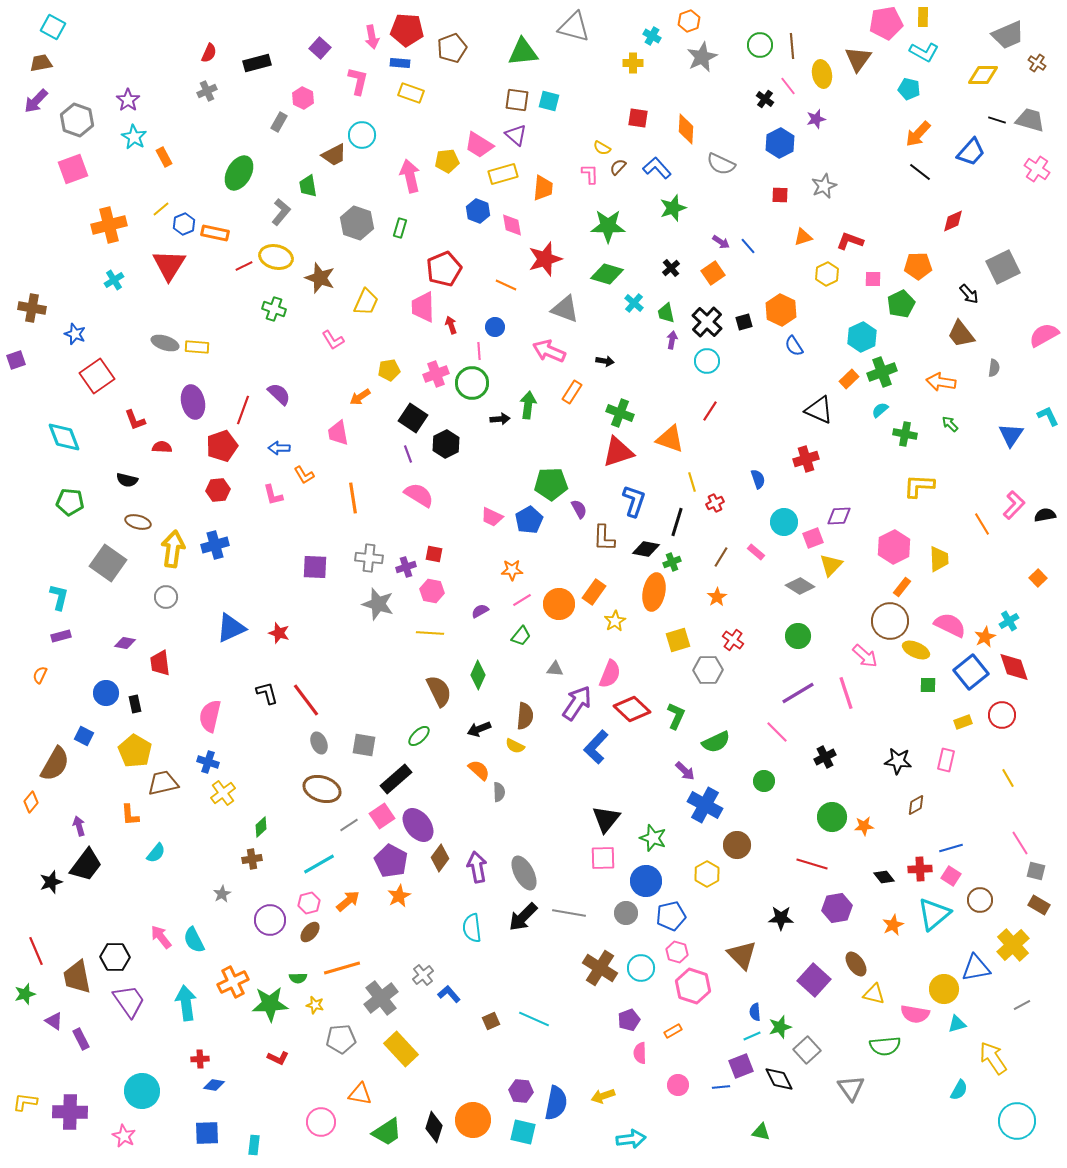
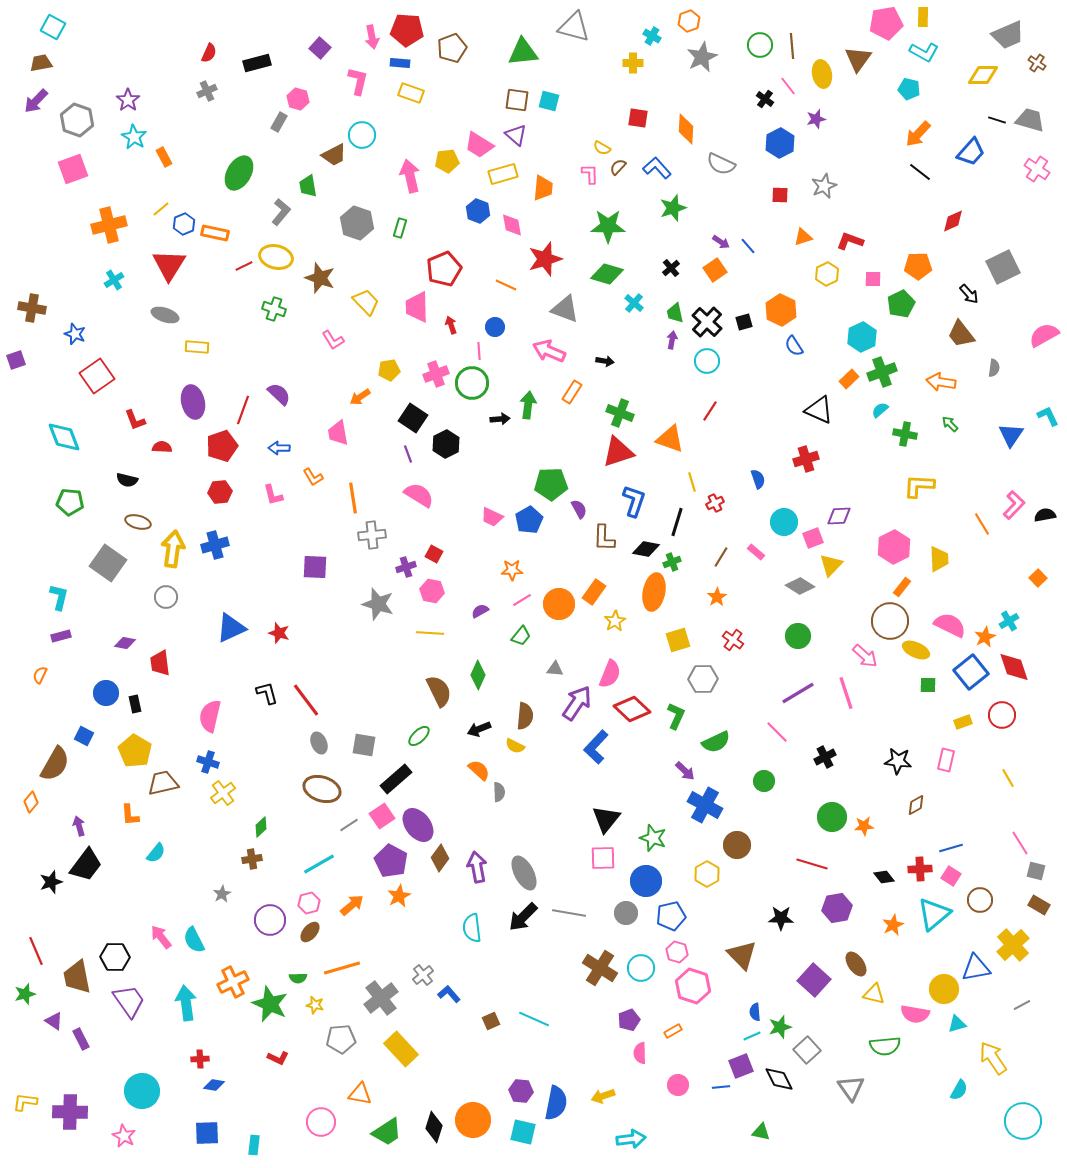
pink hexagon at (303, 98): moved 5 px left, 1 px down; rotated 10 degrees counterclockwise
orange square at (713, 273): moved 2 px right, 3 px up
yellow trapezoid at (366, 302): rotated 68 degrees counterclockwise
pink trapezoid at (423, 307): moved 6 px left
green trapezoid at (666, 313): moved 9 px right
gray ellipse at (165, 343): moved 28 px up
orange L-shape at (304, 475): moved 9 px right, 2 px down
red hexagon at (218, 490): moved 2 px right, 2 px down
red square at (434, 554): rotated 18 degrees clockwise
gray cross at (369, 558): moved 3 px right, 23 px up; rotated 12 degrees counterclockwise
gray hexagon at (708, 670): moved 5 px left, 9 px down
orange arrow at (348, 901): moved 4 px right, 4 px down
green star at (270, 1004): rotated 27 degrees clockwise
cyan circle at (1017, 1121): moved 6 px right
